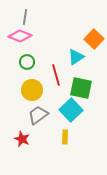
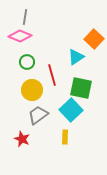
red line: moved 4 px left
